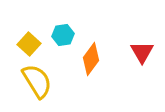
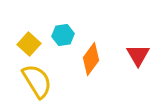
red triangle: moved 4 px left, 3 px down
